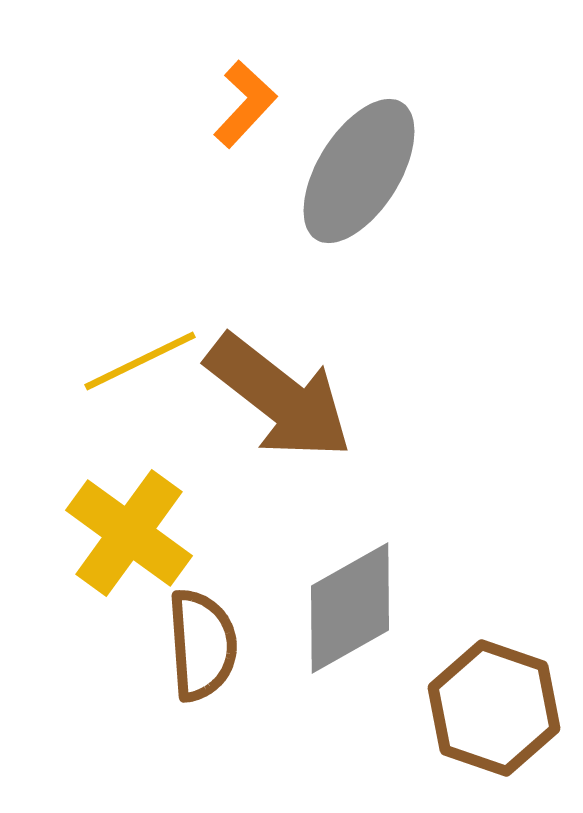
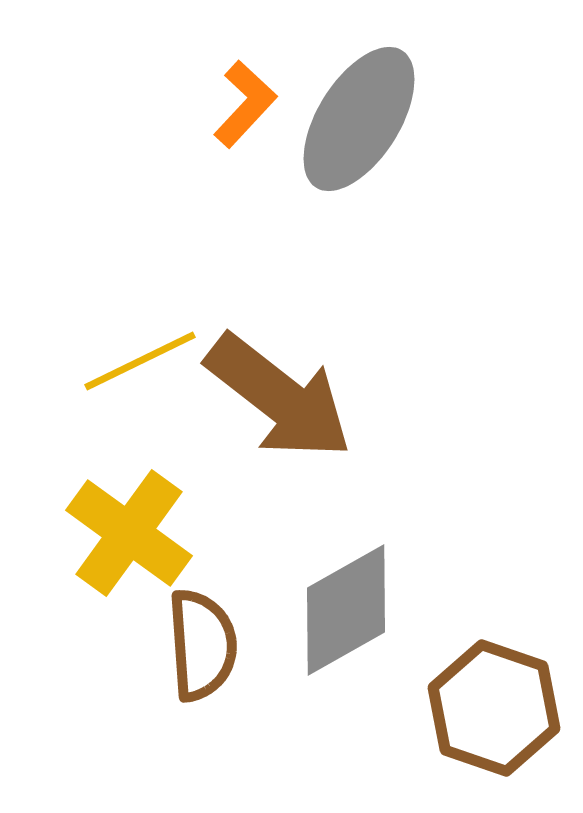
gray ellipse: moved 52 px up
gray diamond: moved 4 px left, 2 px down
